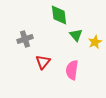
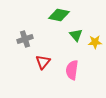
green diamond: rotated 70 degrees counterclockwise
yellow star: rotated 24 degrees clockwise
